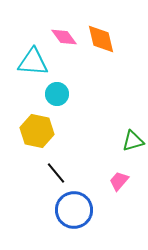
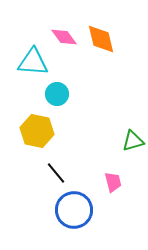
pink trapezoid: moved 6 px left, 1 px down; rotated 125 degrees clockwise
